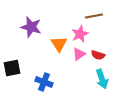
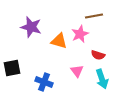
orange triangle: moved 3 px up; rotated 42 degrees counterclockwise
pink triangle: moved 2 px left, 17 px down; rotated 32 degrees counterclockwise
